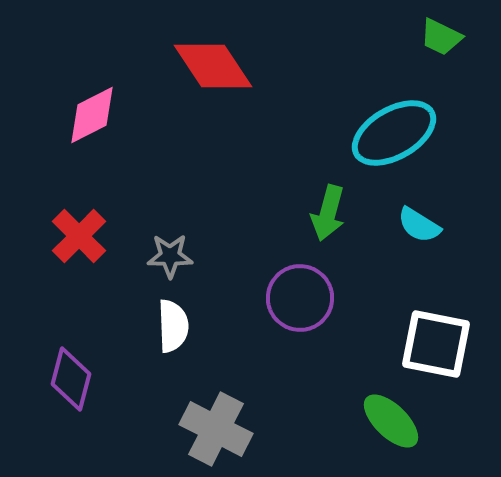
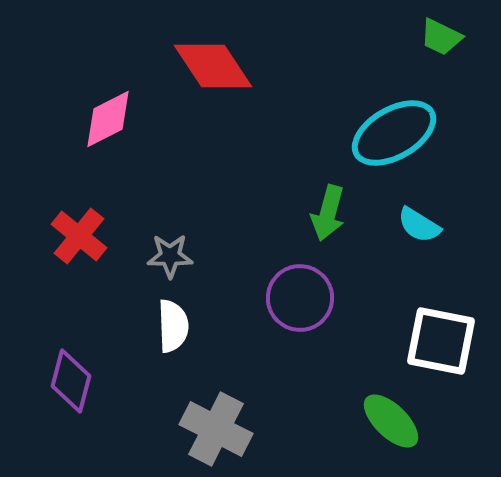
pink diamond: moved 16 px right, 4 px down
red cross: rotated 6 degrees counterclockwise
white square: moved 5 px right, 3 px up
purple diamond: moved 2 px down
